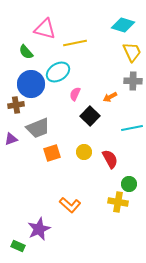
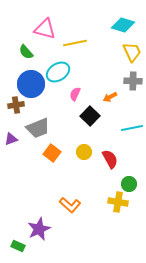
orange square: rotated 36 degrees counterclockwise
